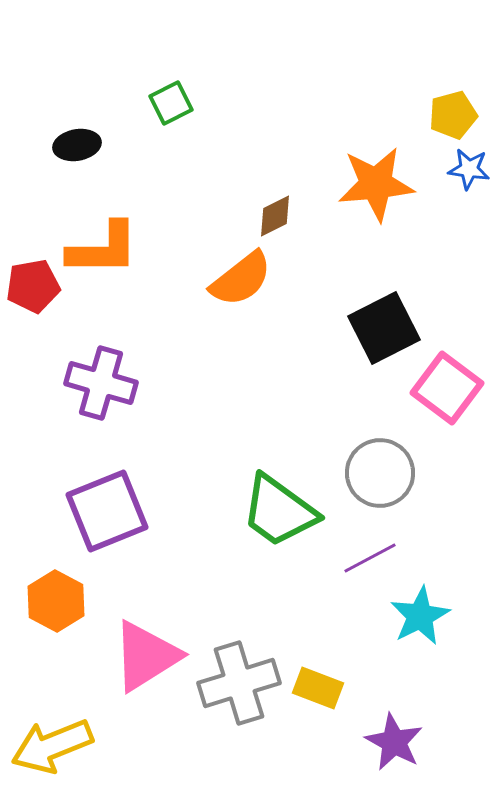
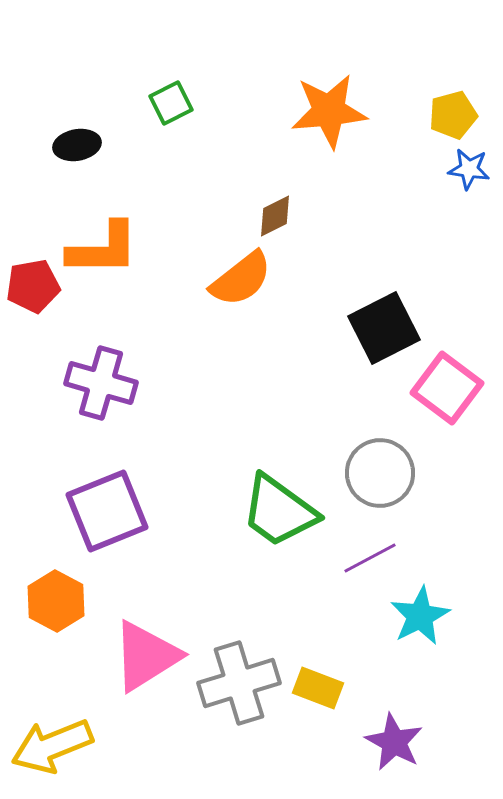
orange star: moved 47 px left, 73 px up
